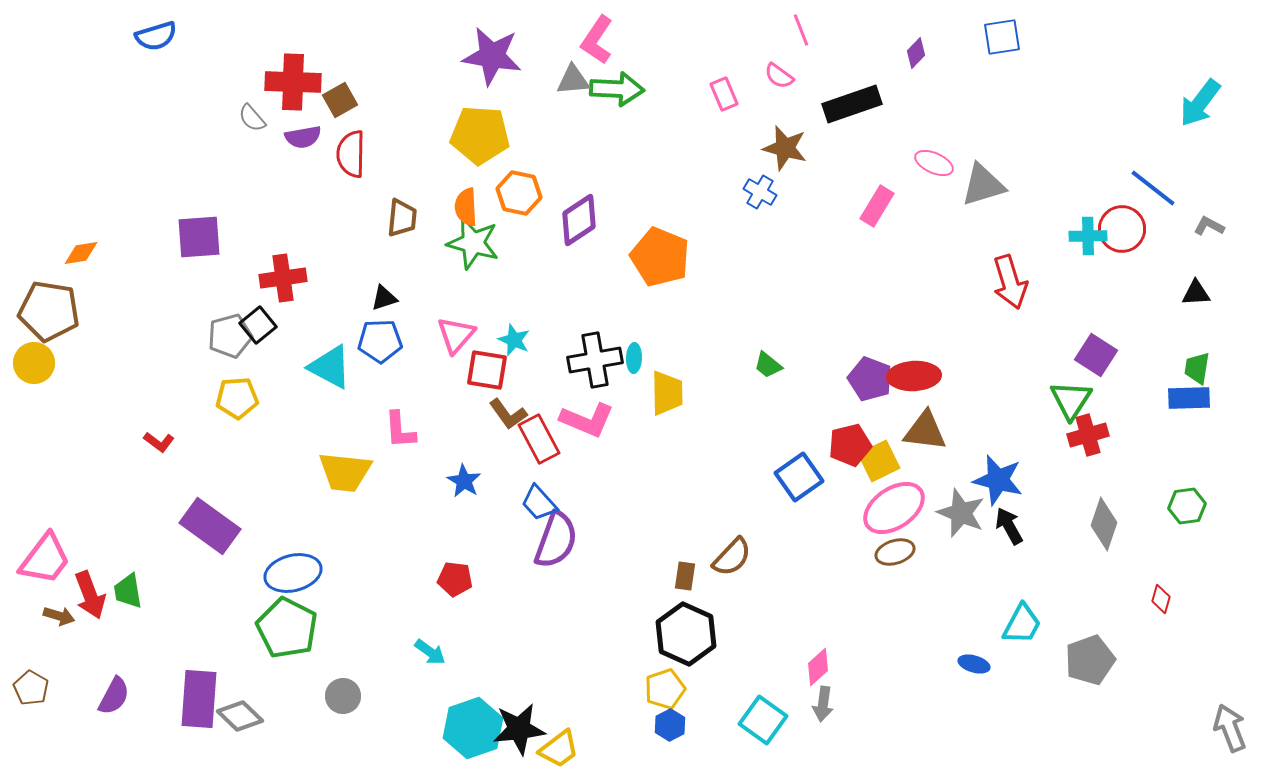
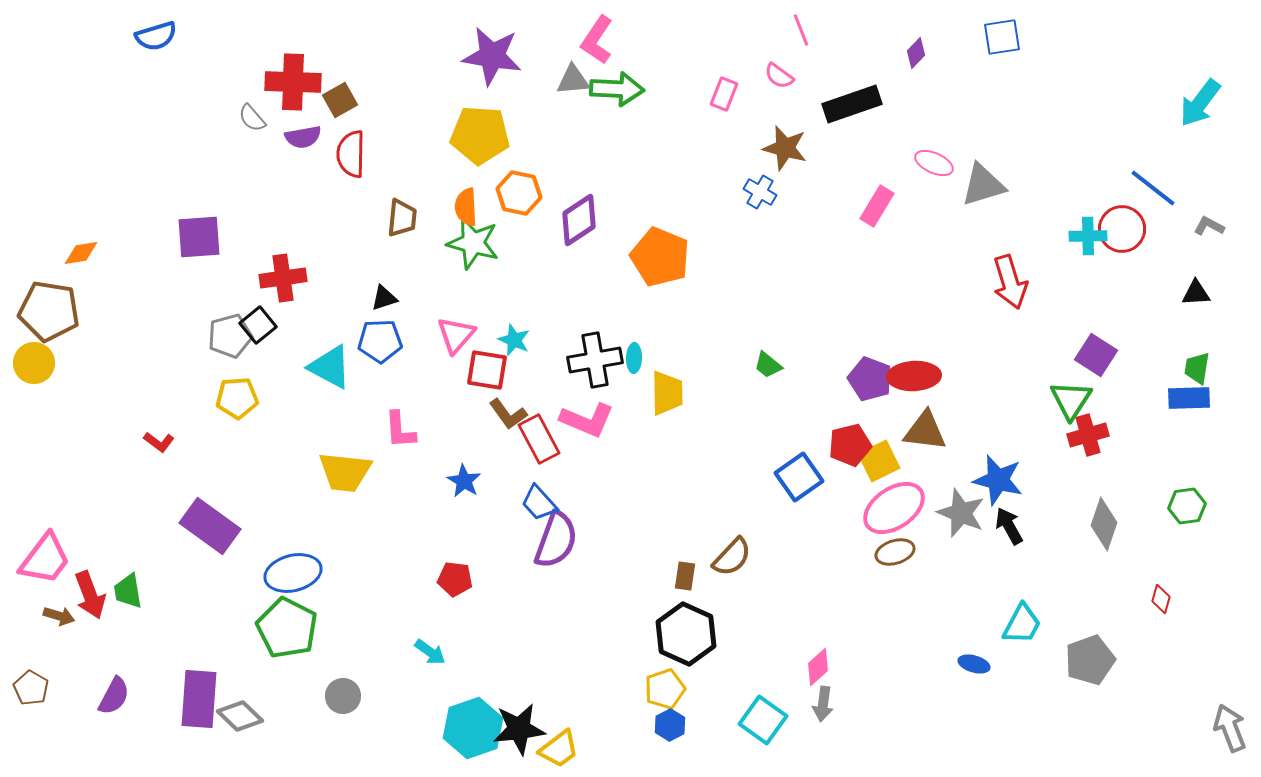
pink rectangle at (724, 94): rotated 44 degrees clockwise
